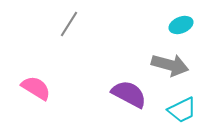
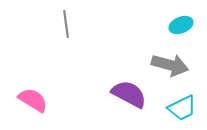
gray line: moved 3 px left; rotated 40 degrees counterclockwise
pink semicircle: moved 3 px left, 12 px down
cyan trapezoid: moved 2 px up
